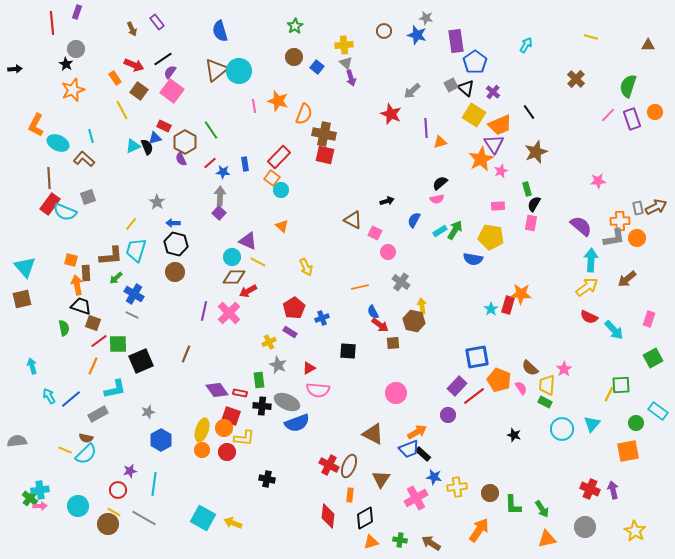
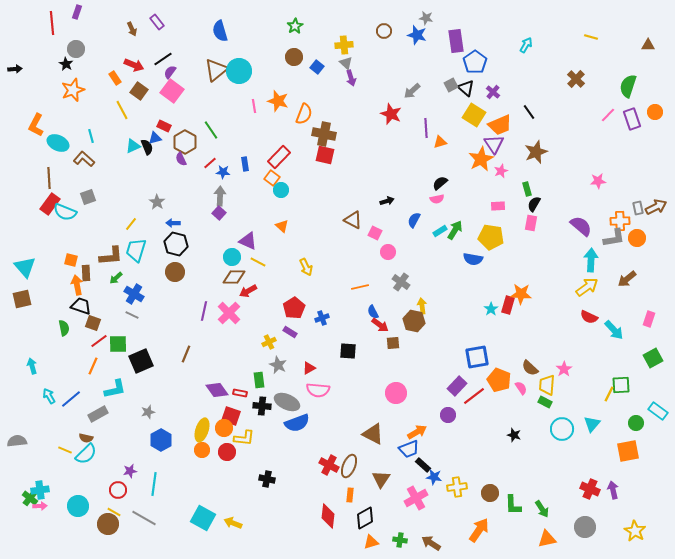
black rectangle at (423, 454): moved 11 px down
